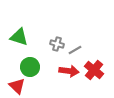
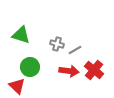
green triangle: moved 2 px right, 2 px up
